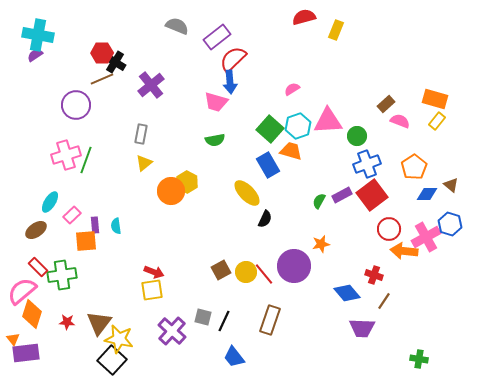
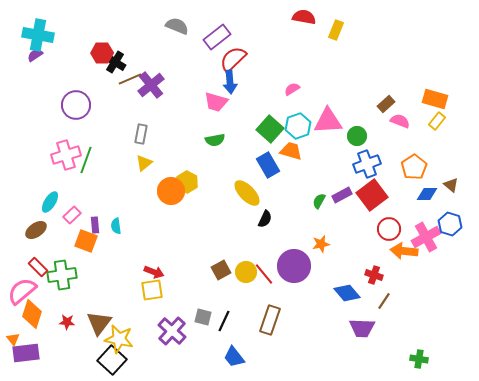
red semicircle at (304, 17): rotated 25 degrees clockwise
brown line at (102, 79): moved 28 px right
orange square at (86, 241): rotated 25 degrees clockwise
